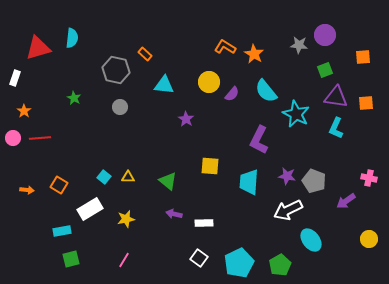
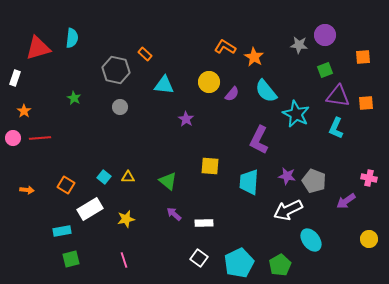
orange star at (254, 54): moved 3 px down
purple triangle at (336, 97): moved 2 px right, 1 px up
orange square at (59, 185): moved 7 px right
purple arrow at (174, 214): rotated 28 degrees clockwise
pink line at (124, 260): rotated 49 degrees counterclockwise
